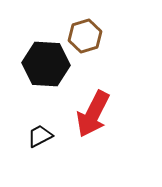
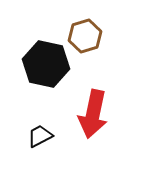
black hexagon: rotated 9 degrees clockwise
red arrow: rotated 15 degrees counterclockwise
